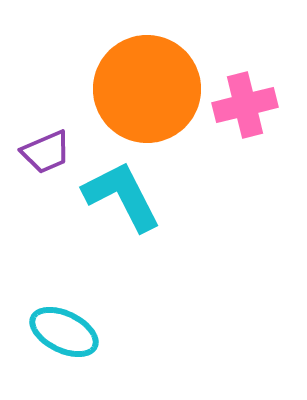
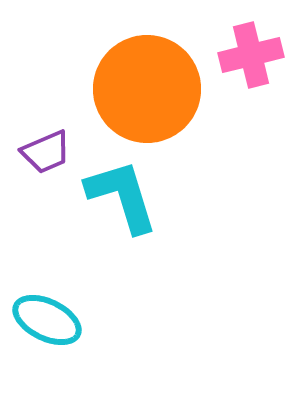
pink cross: moved 6 px right, 50 px up
cyan L-shape: rotated 10 degrees clockwise
cyan ellipse: moved 17 px left, 12 px up
